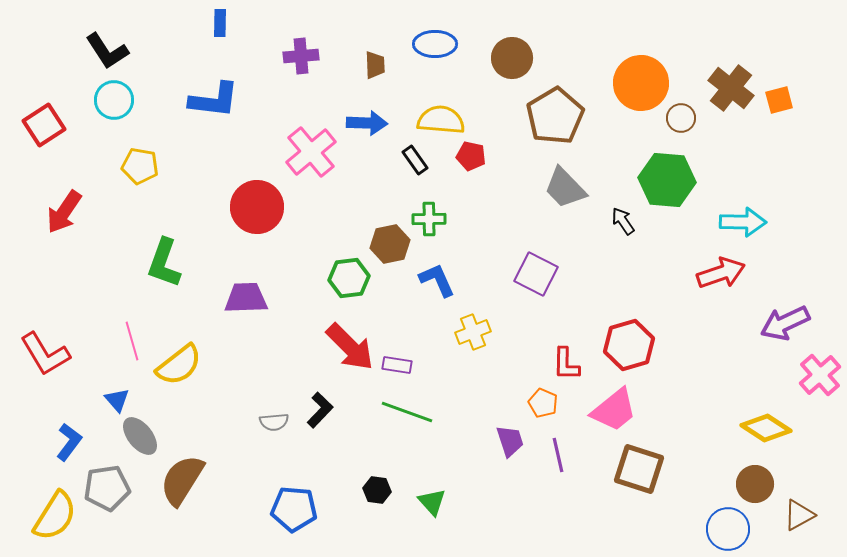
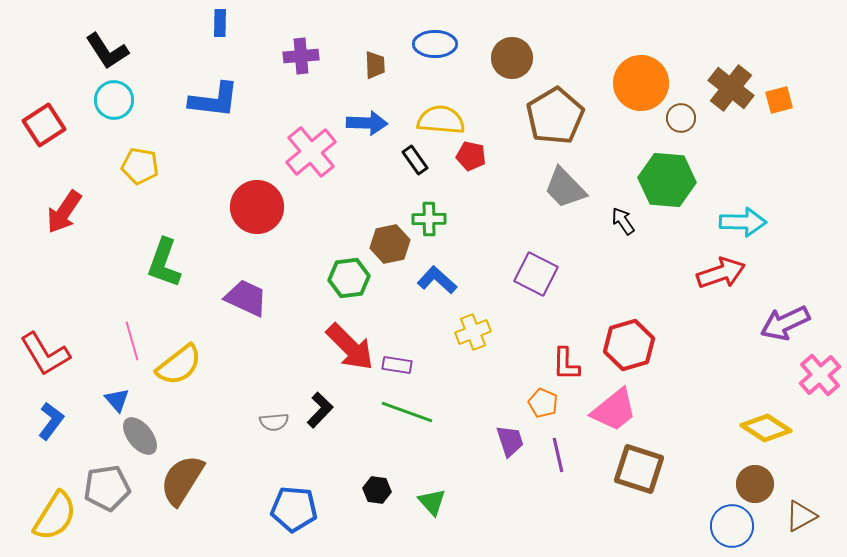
blue L-shape at (437, 280): rotated 24 degrees counterclockwise
purple trapezoid at (246, 298): rotated 27 degrees clockwise
blue L-shape at (69, 442): moved 18 px left, 21 px up
brown triangle at (799, 515): moved 2 px right, 1 px down
blue circle at (728, 529): moved 4 px right, 3 px up
